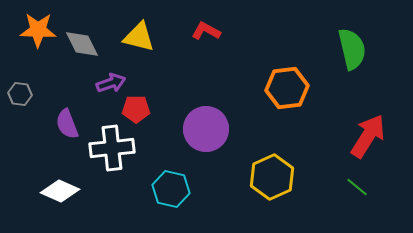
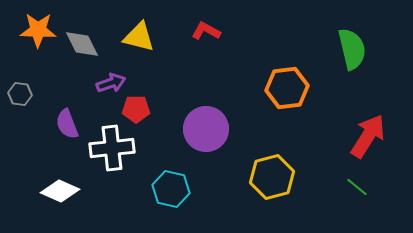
yellow hexagon: rotated 9 degrees clockwise
